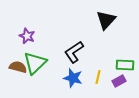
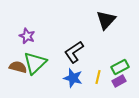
green rectangle: moved 5 px left, 2 px down; rotated 30 degrees counterclockwise
